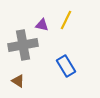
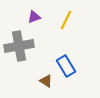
purple triangle: moved 8 px left, 8 px up; rotated 32 degrees counterclockwise
gray cross: moved 4 px left, 1 px down
brown triangle: moved 28 px right
